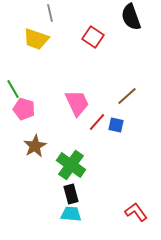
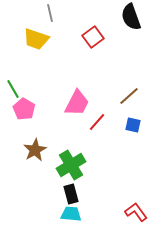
red square: rotated 20 degrees clockwise
brown line: moved 2 px right
pink trapezoid: rotated 52 degrees clockwise
pink pentagon: rotated 15 degrees clockwise
blue square: moved 17 px right
brown star: moved 4 px down
green cross: rotated 24 degrees clockwise
